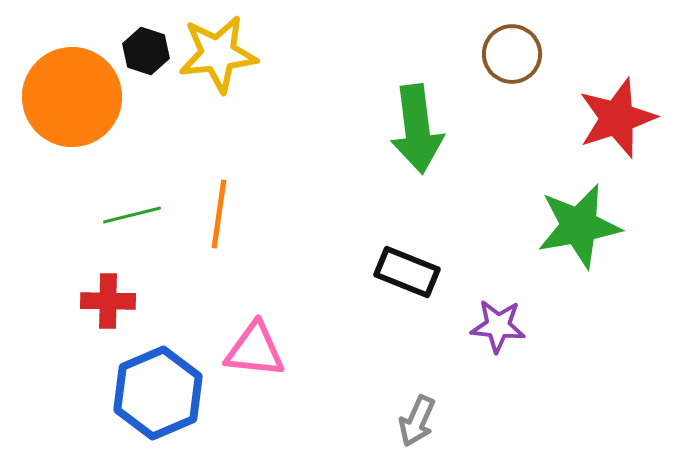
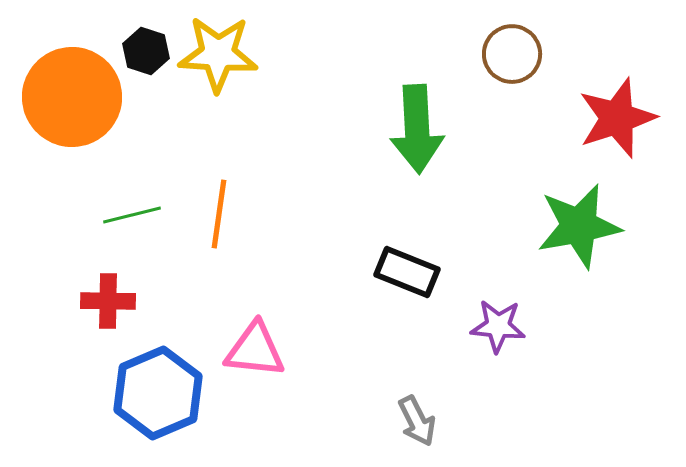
yellow star: rotated 10 degrees clockwise
green arrow: rotated 4 degrees clockwise
gray arrow: rotated 51 degrees counterclockwise
